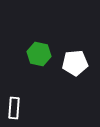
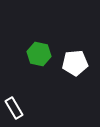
white rectangle: rotated 35 degrees counterclockwise
